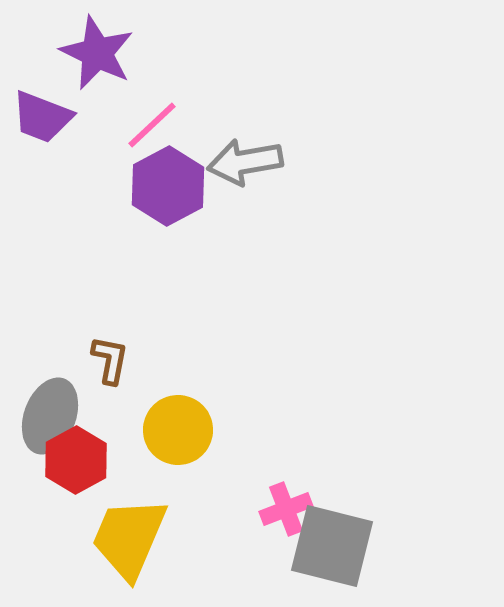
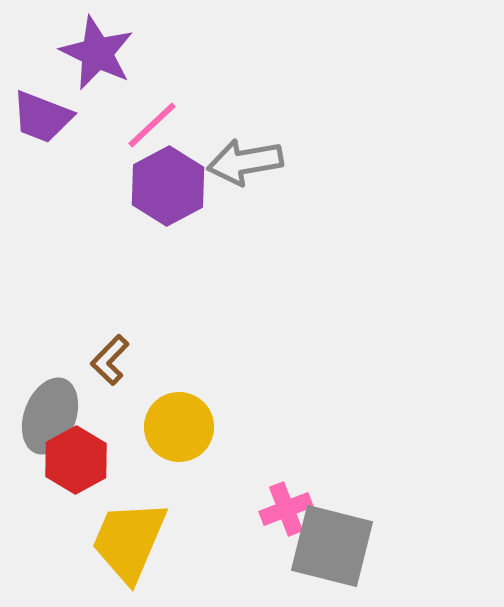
brown L-shape: rotated 147 degrees counterclockwise
yellow circle: moved 1 px right, 3 px up
yellow trapezoid: moved 3 px down
